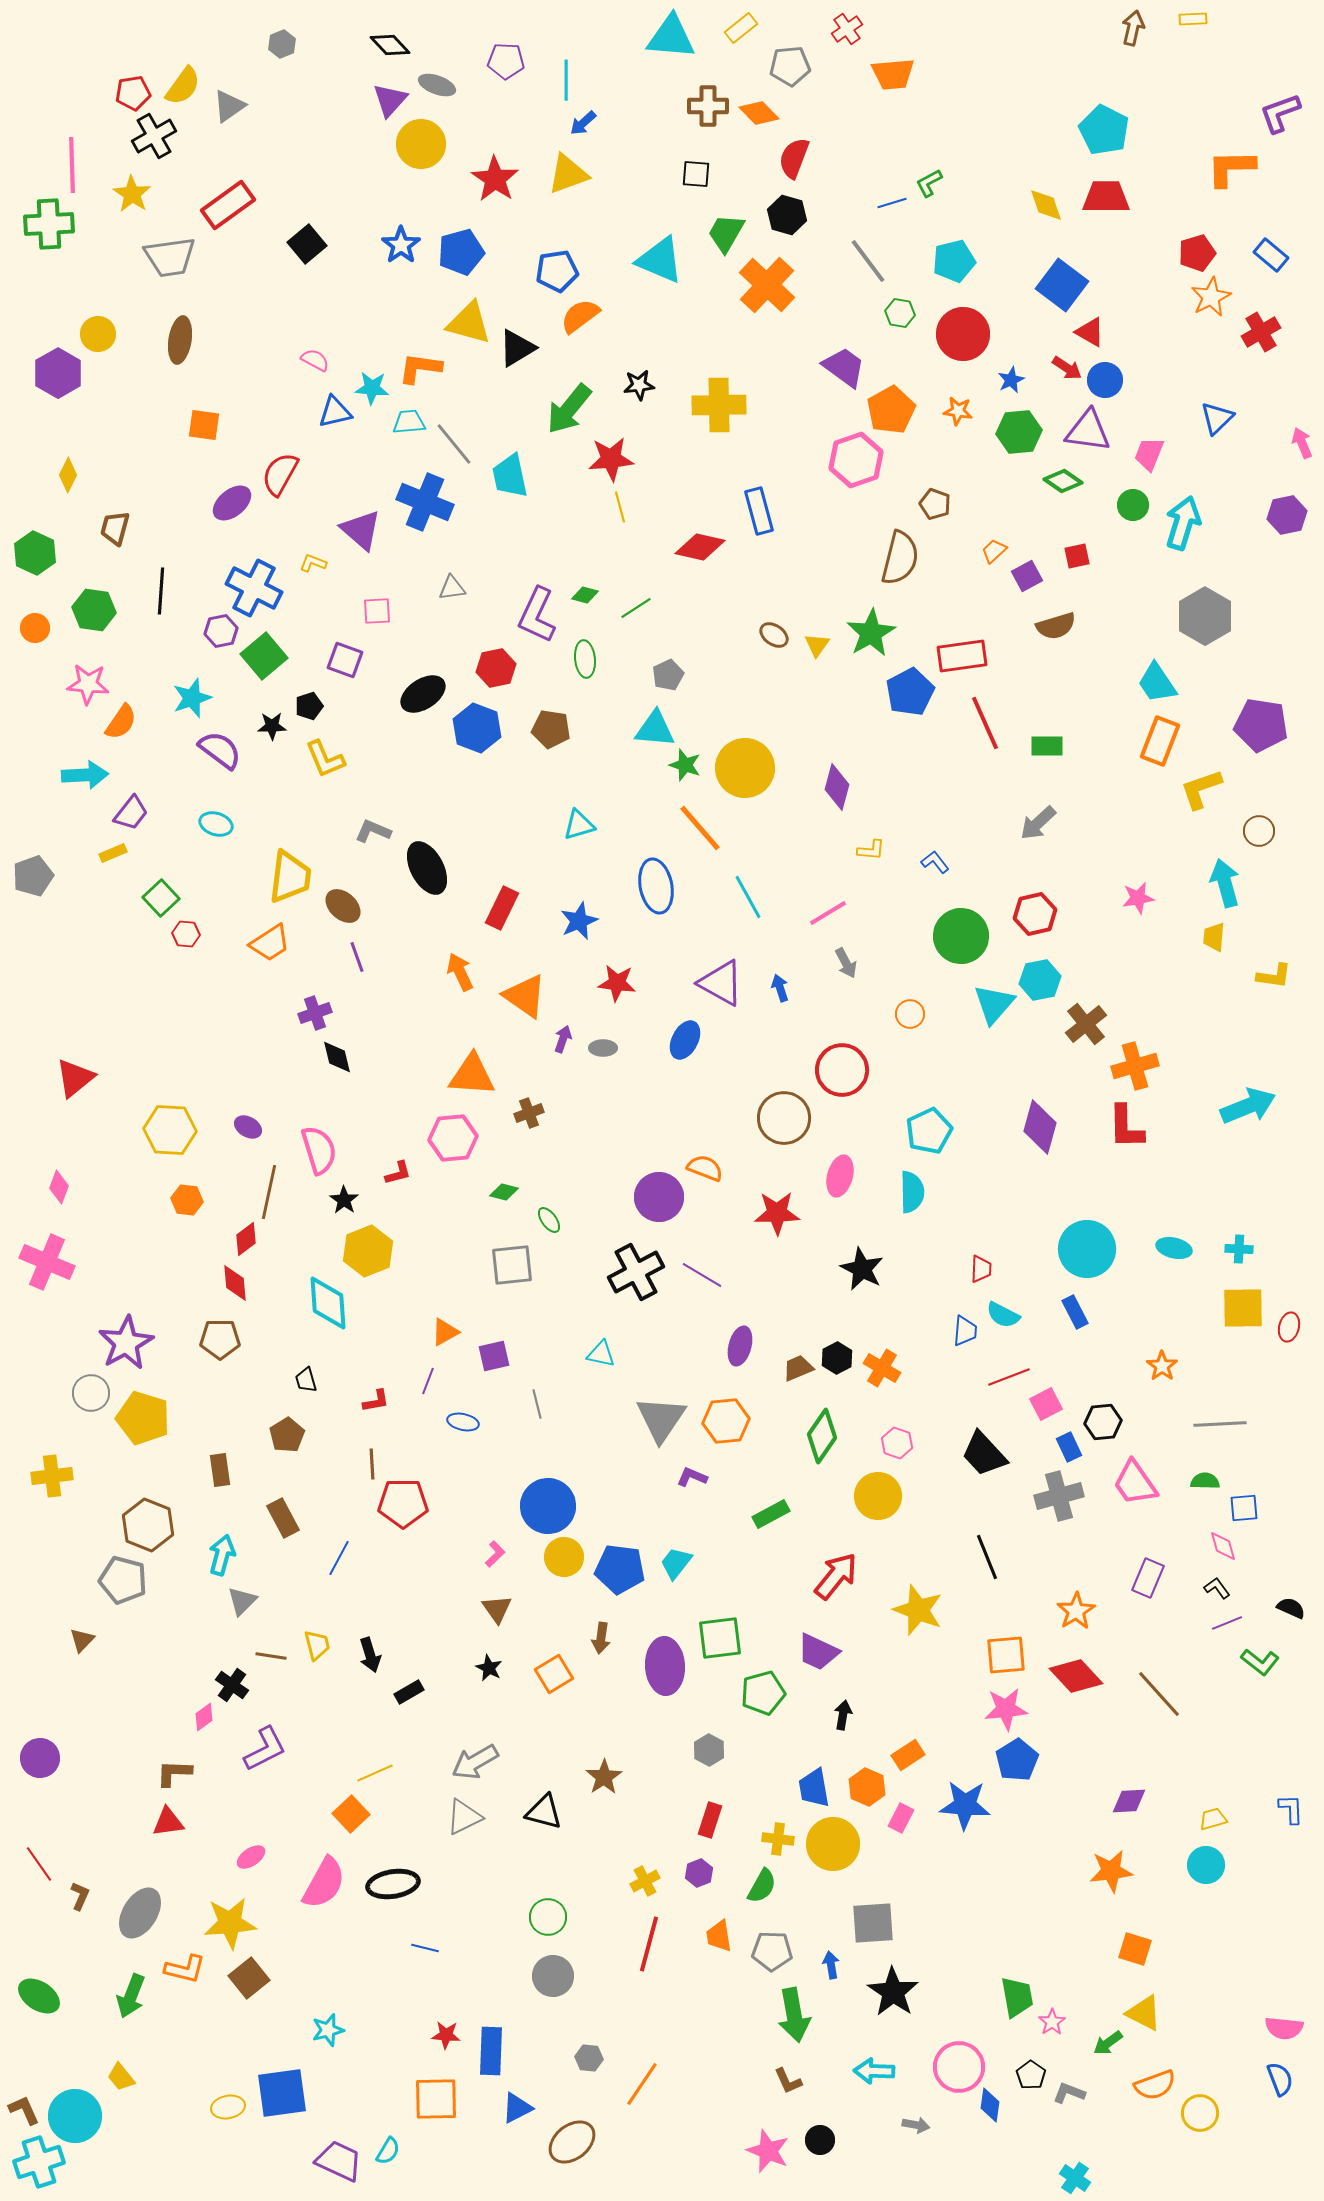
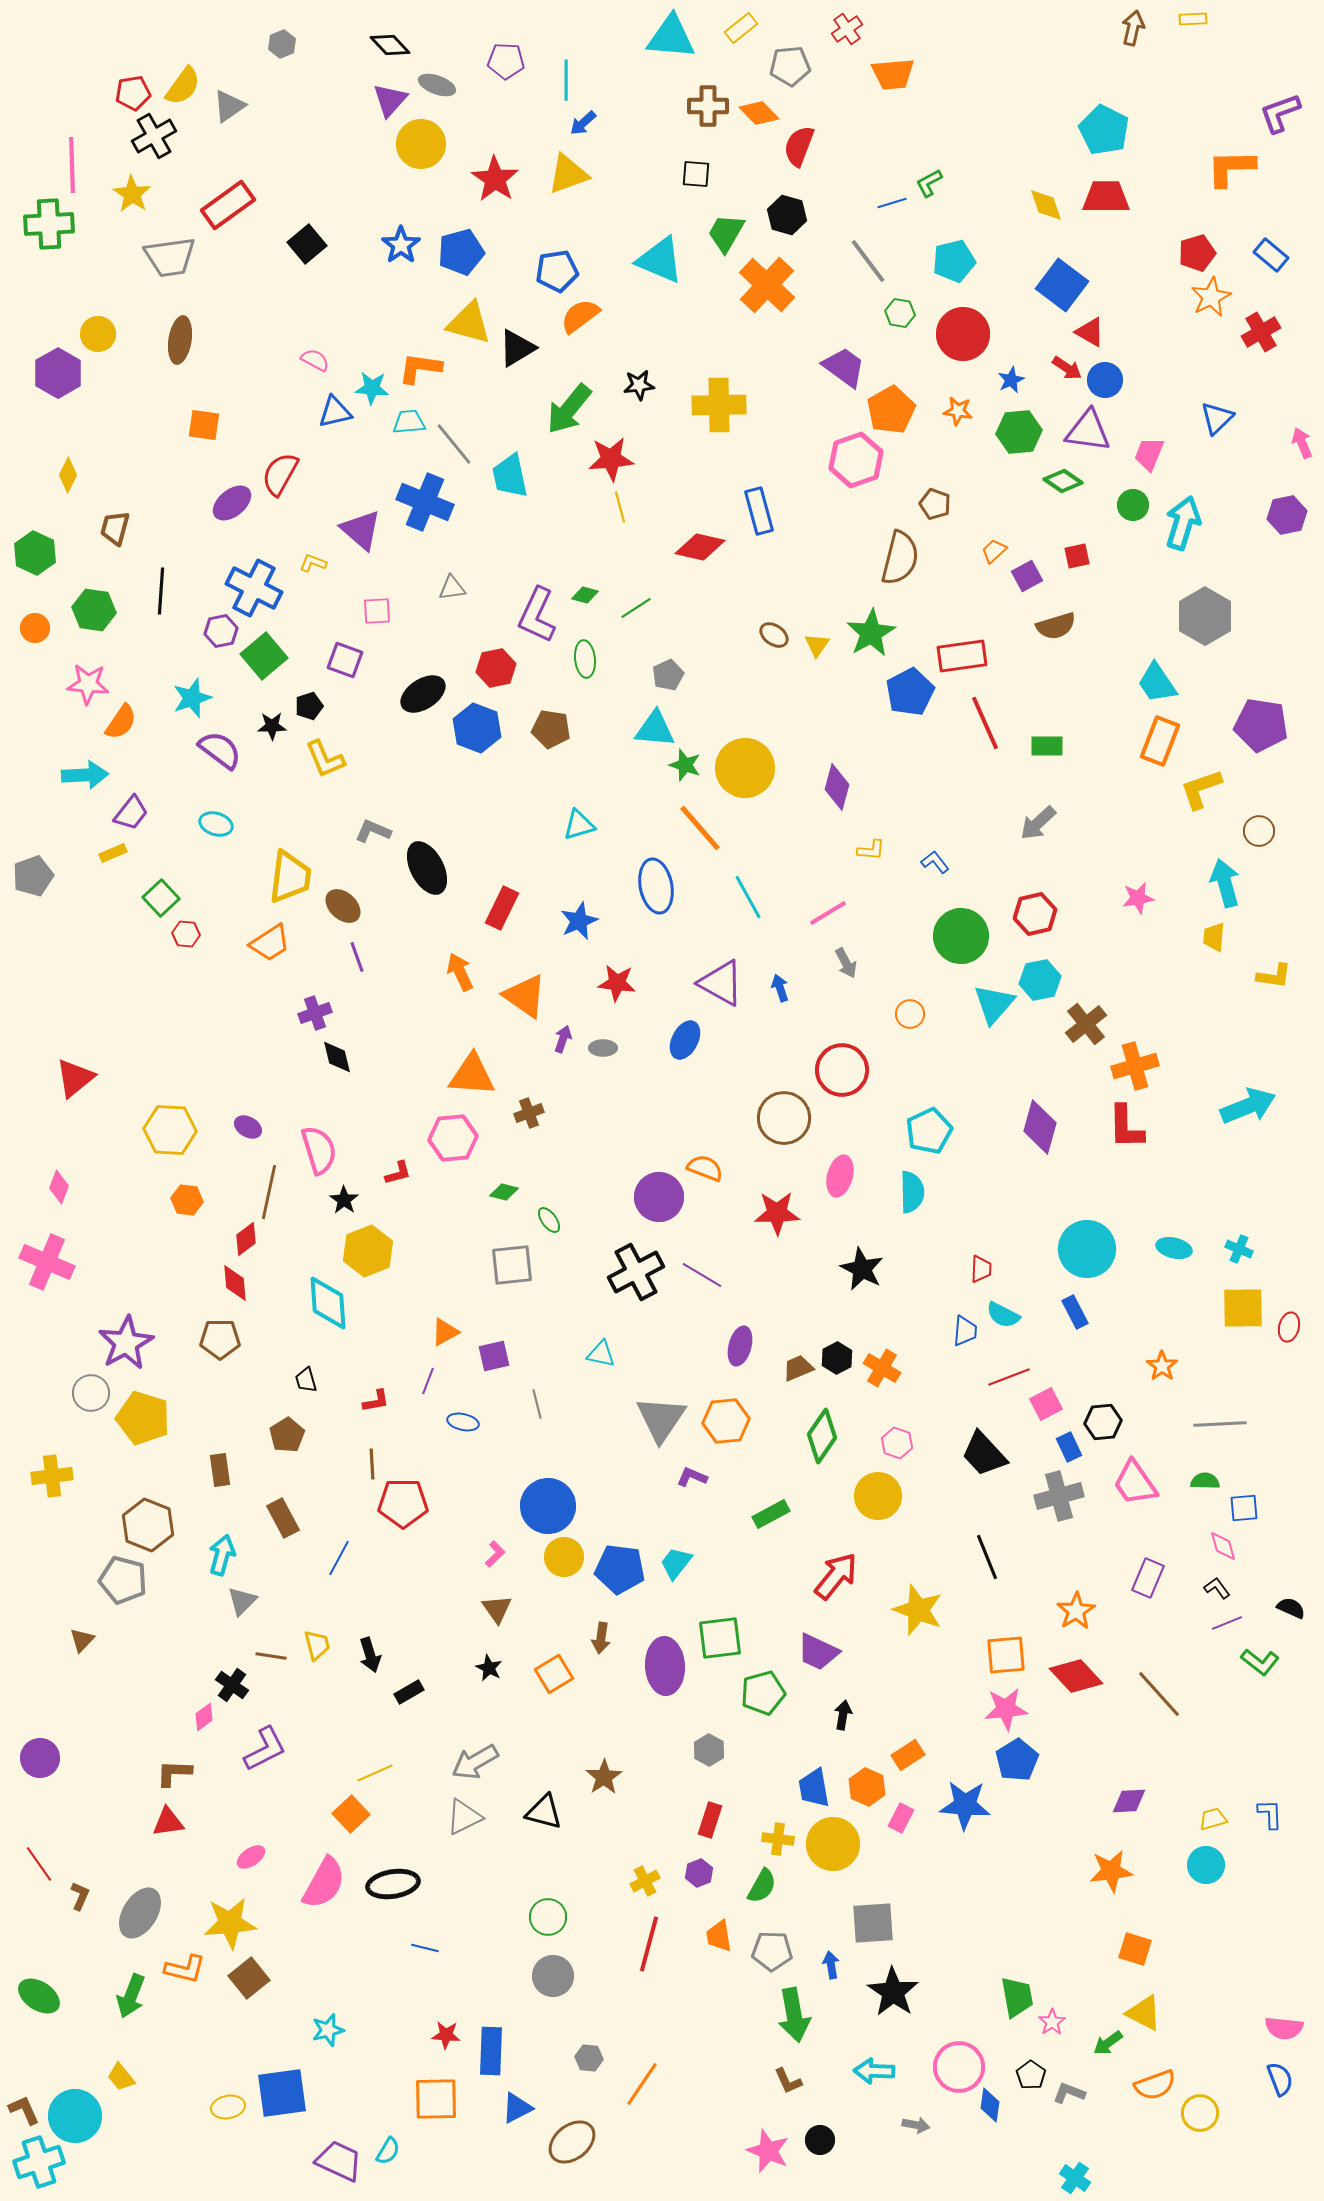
red semicircle at (794, 158): moved 5 px right, 12 px up
cyan cross at (1239, 1249): rotated 20 degrees clockwise
blue L-shape at (1291, 1809): moved 21 px left, 5 px down
